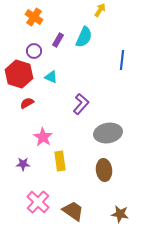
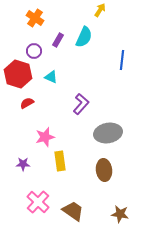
orange cross: moved 1 px right, 1 px down
red hexagon: moved 1 px left
pink star: moved 2 px right; rotated 24 degrees clockwise
